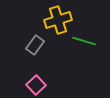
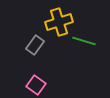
yellow cross: moved 1 px right, 2 px down
pink square: rotated 12 degrees counterclockwise
